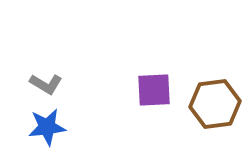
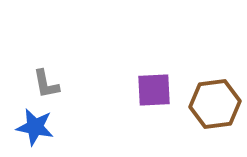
gray L-shape: rotated 48 degrees clockwise
blue star: moved 12 px left; rotated 18 degrees clockwise
